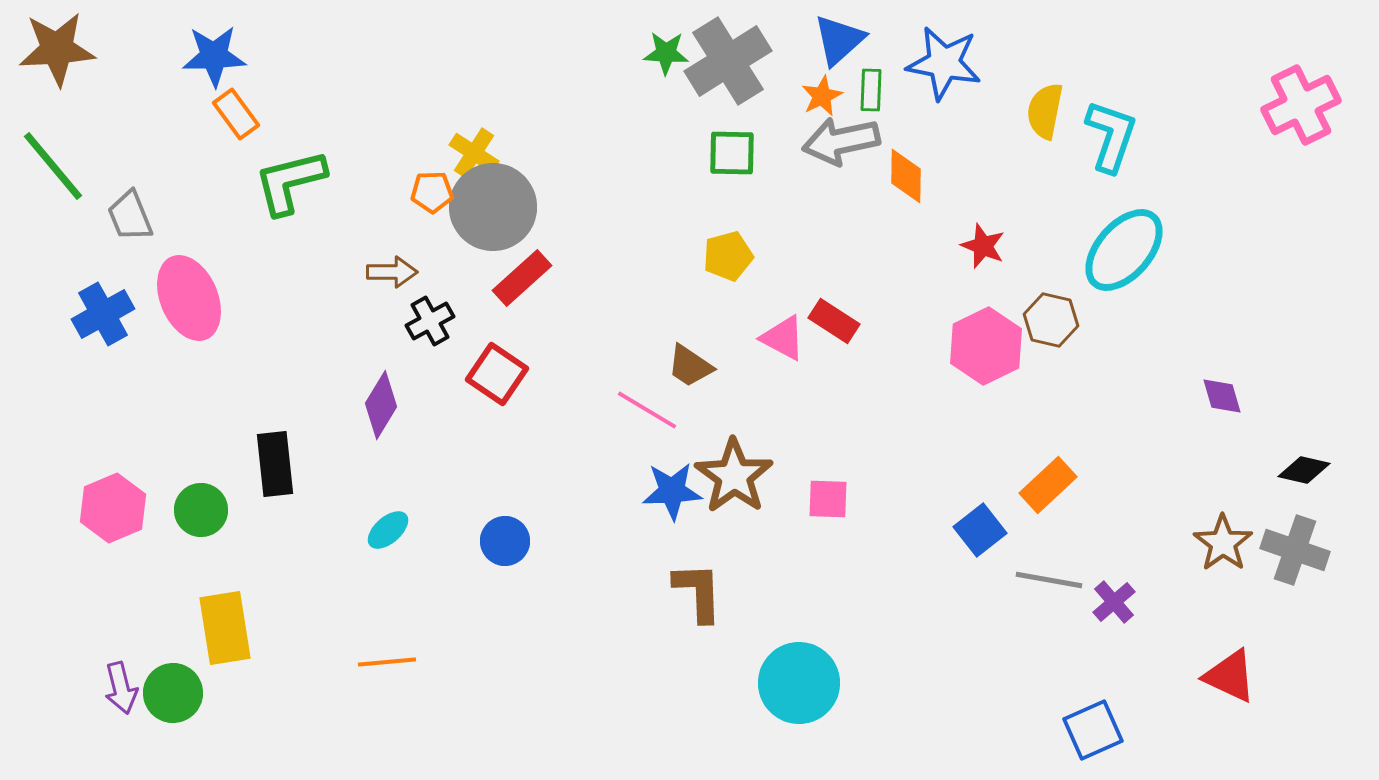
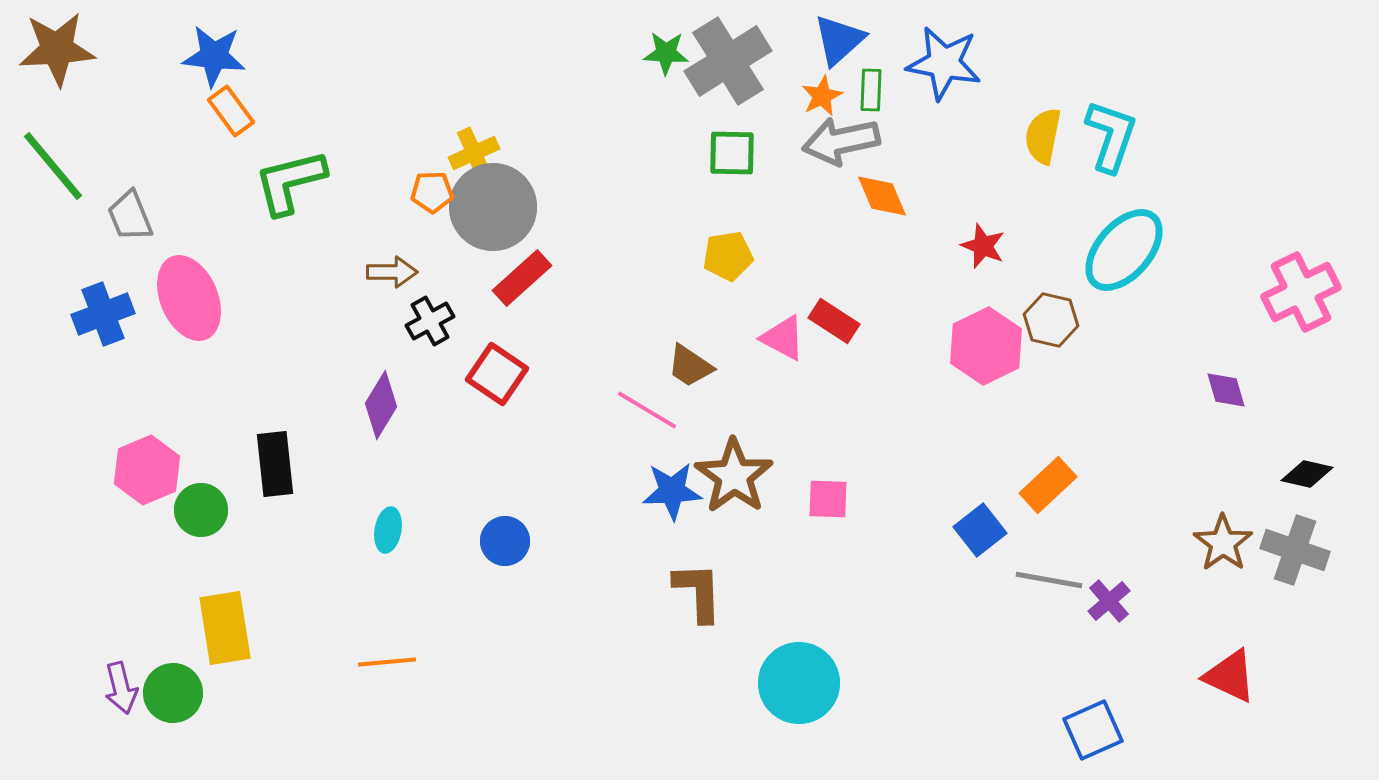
blue star at (214, 56): rotated 8 degrees clockwise
pink cross at (1301, 105): moved 187 px down
yellow semicircle at (1045, 111): moved 2 px left, 25 px down
orange rectangle at (236, 114): moved 5 px left, 3 px up
yellow cross at (474, 153): rotated 33 degrees clockwise
orange diamond at (906, 176): moved 24 px left, 20 px down; rotated 24 degrees counterclockwise
yellow pentagon at (728, 256): rotated 6 degrees clockwise
blue cross at (103, 314): rotated 8 degrees clockwise
purple diamond at (1222, 396): moved 4 px right, 6 px up
black diamond at (1304, 470): moved 3 px right, 4 px down
pink hexagon at (113, 508): moved 34 px right, 38 px up
cyan ellipse at (388, 530): rotated 39 degrees counterclockwise
purple cross at (1114, 602): moved 5 px left, 1 px up
